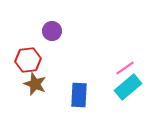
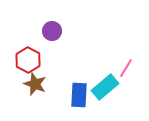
red hexagon: rotated 25 degrees counterclockwise
pink line: moved 1 px right; rotated 24 degrees counterclockwise
cyan rectangle: moved 23 px left
